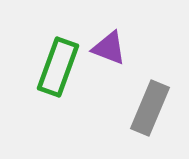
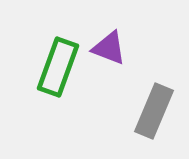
gray rectangle: moved 4 px right, 3 px down
